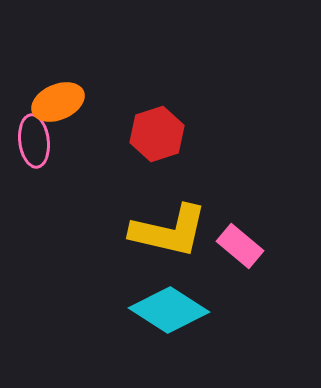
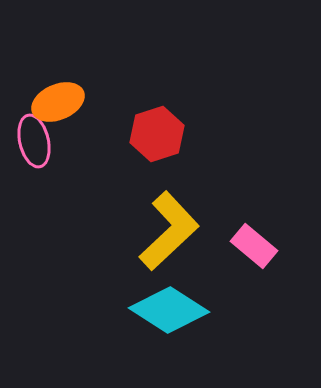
pink ellipse: rotated 6 degrees counterclockwise
yellow L-shape: rotated 56 degrees counterclockwise
pink rectangle: moved 14 px right
